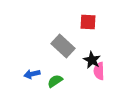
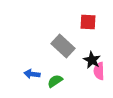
blue arrow: rotated 21 degrees clockwise
